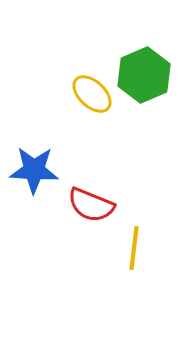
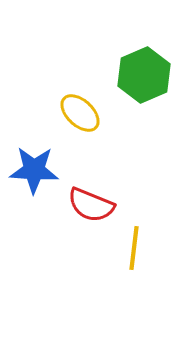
yellow ellipse: moved 12 px left, 19 px down
